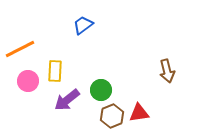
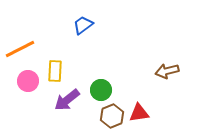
brown arrow: rotated 90 degrees clockwise
